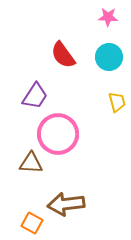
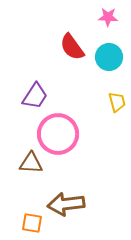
red semicircle: moved 9 px right, 8 px up
orange square: rotated 20 degrees counterclockwise
